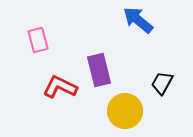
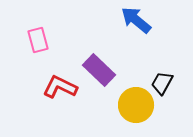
blue arrow: moved 2 px left
purple rectangle: rotated 32 degrees counterclockwise
yellow circle: moved 11 px right, 6 px up
